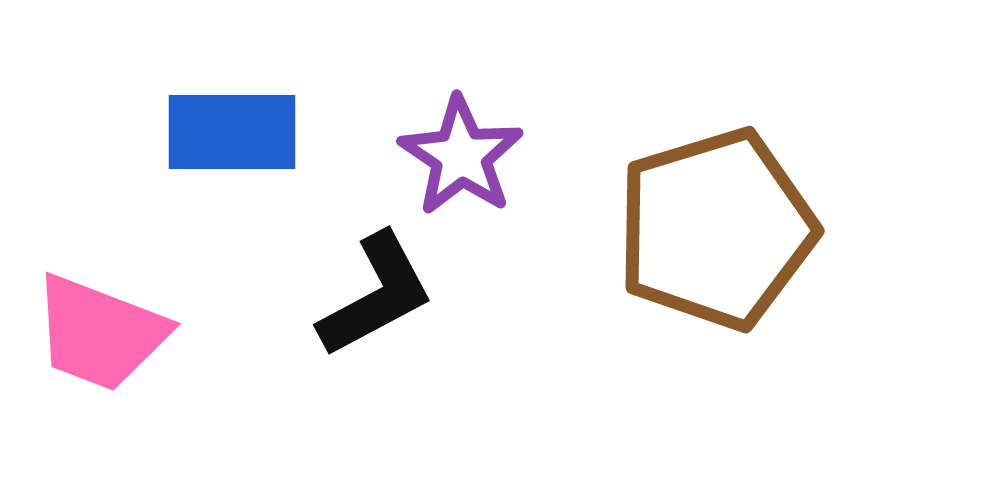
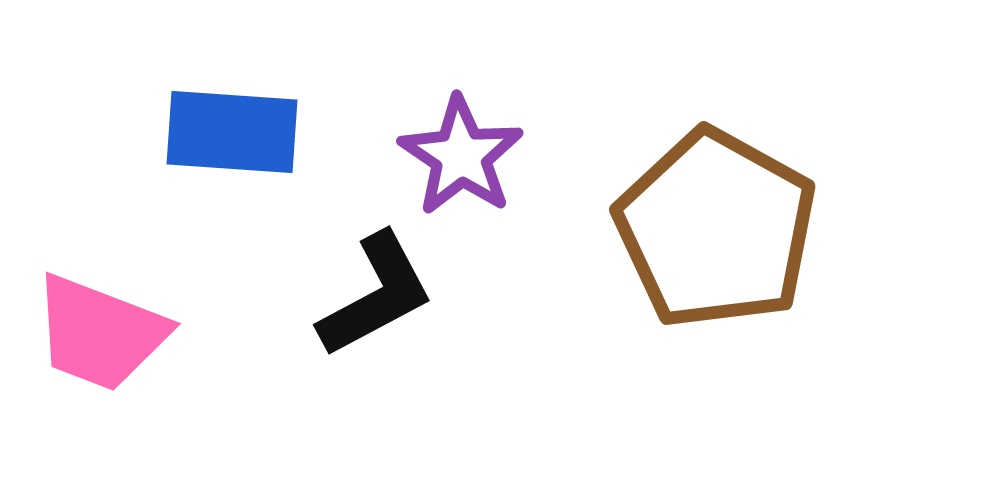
blue rectangle: rotated 4 degrees clockwise
brown pentagon: rotated 26 degrees counterclockwise
